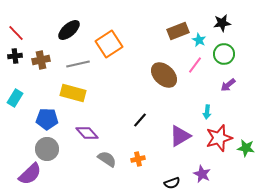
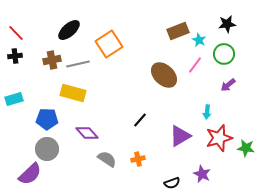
black star: moved 5 px right, 1 px down
brown cross: moved 11 px right
cyan rectangle: moved 1 px left, 1 px down; rotated 42 degrees clockwise
